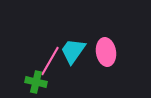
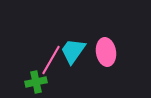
pink line: moved 1 px right, 1 px up
green cross: rotated 25 degrees counterclockwise
